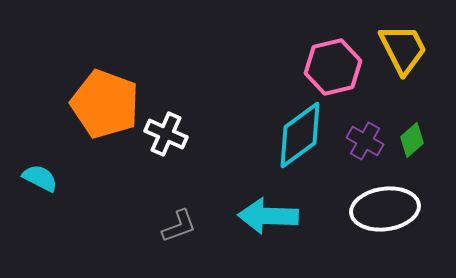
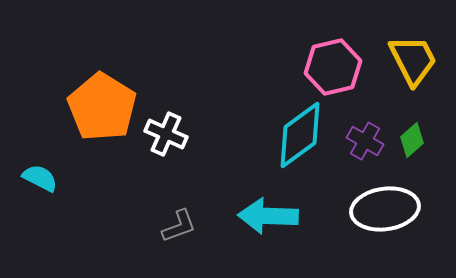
yellow trapezoid: moved 10 px right, 11 px down
orange pentagon: moved 3 px left, 3 px down; rotated 12 degrees clockwise
